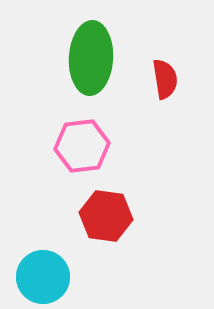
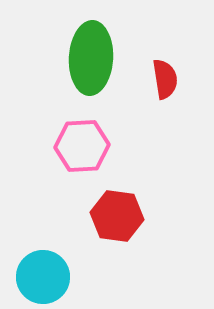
pink hexagon: rotated 4 degrees clockwise
red hexagon: moved 11 px right
